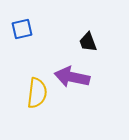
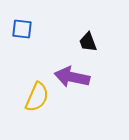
blue square: rotated 20 degrees clockwise
yellow semicircle: moved 4 px down; rotated 16 degrees clockwise
